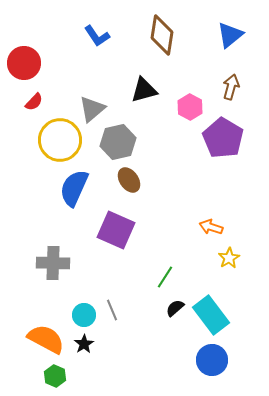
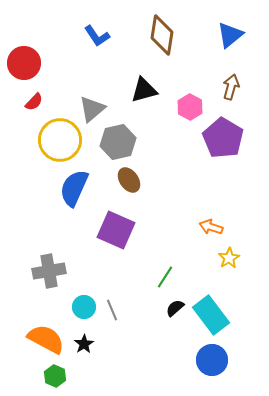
gray cross: moved 4 px left, 8 px down; rotated 12 degrees counterclockwise
cyan circle: moved 8 px up
